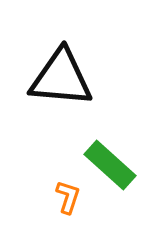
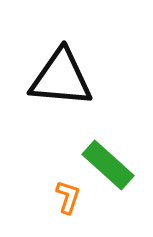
green rectangle: moved 2 px left
